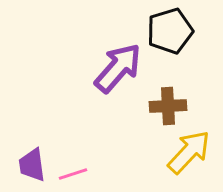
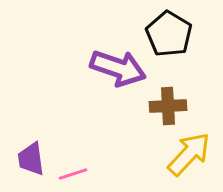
black pentagon: moved 1 px left, 3 px down; rotated 24 degrees counterclockwise
purple arrow: rotated 68 degrees clockwise
yellow arrow: moved 2 px down
purple trapezoid: moved 1 px left, 6 px up
